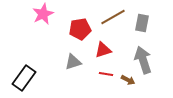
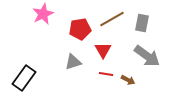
brown line: moved 1 px left, 2 px down
red triangle: rotated 42 degrees counterclockwise
gray arrow: moved 4 px right, 4 px up; rotated 144 degrees clockwise
